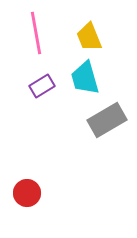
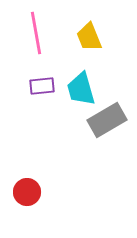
cyan trapezoid: moved 4 px left, 11 px down
purple rectangle: rotated 25 degrees clockwise
red circle: moved 1 px up
